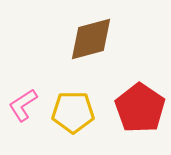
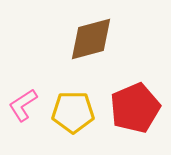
red pentagon: moved 5 px left; rotated 15 degrees clockwise
